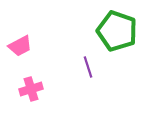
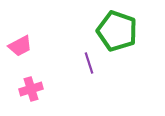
purple line: moved 1 px right, 4 px up
